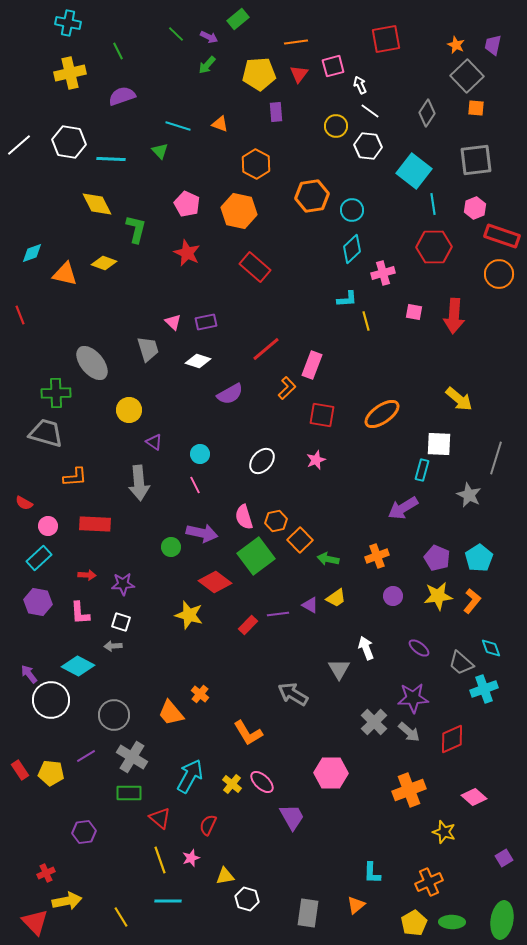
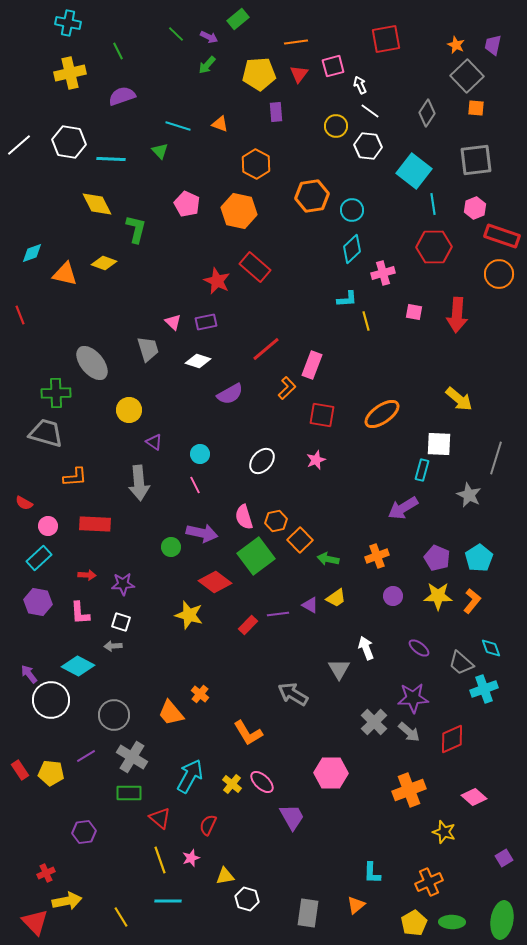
red star at (187, 253): moved 30 px right, 28 px down
red arrow at (454, 316): moved 3 px right, 1 px up
yellow star at (438, 596): rotated 8 degrees clockwise
